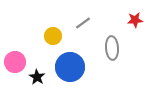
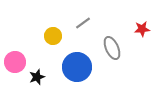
red star: moved 7 px right, 9 px down
gray ellipse: rotated 20 degrees counterclockwise
blue circle: moved 7 px right
black star: rotated 21 degrees clockwise
